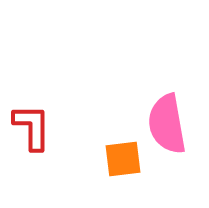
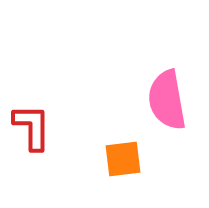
pink semicircle: moved 24 px up
